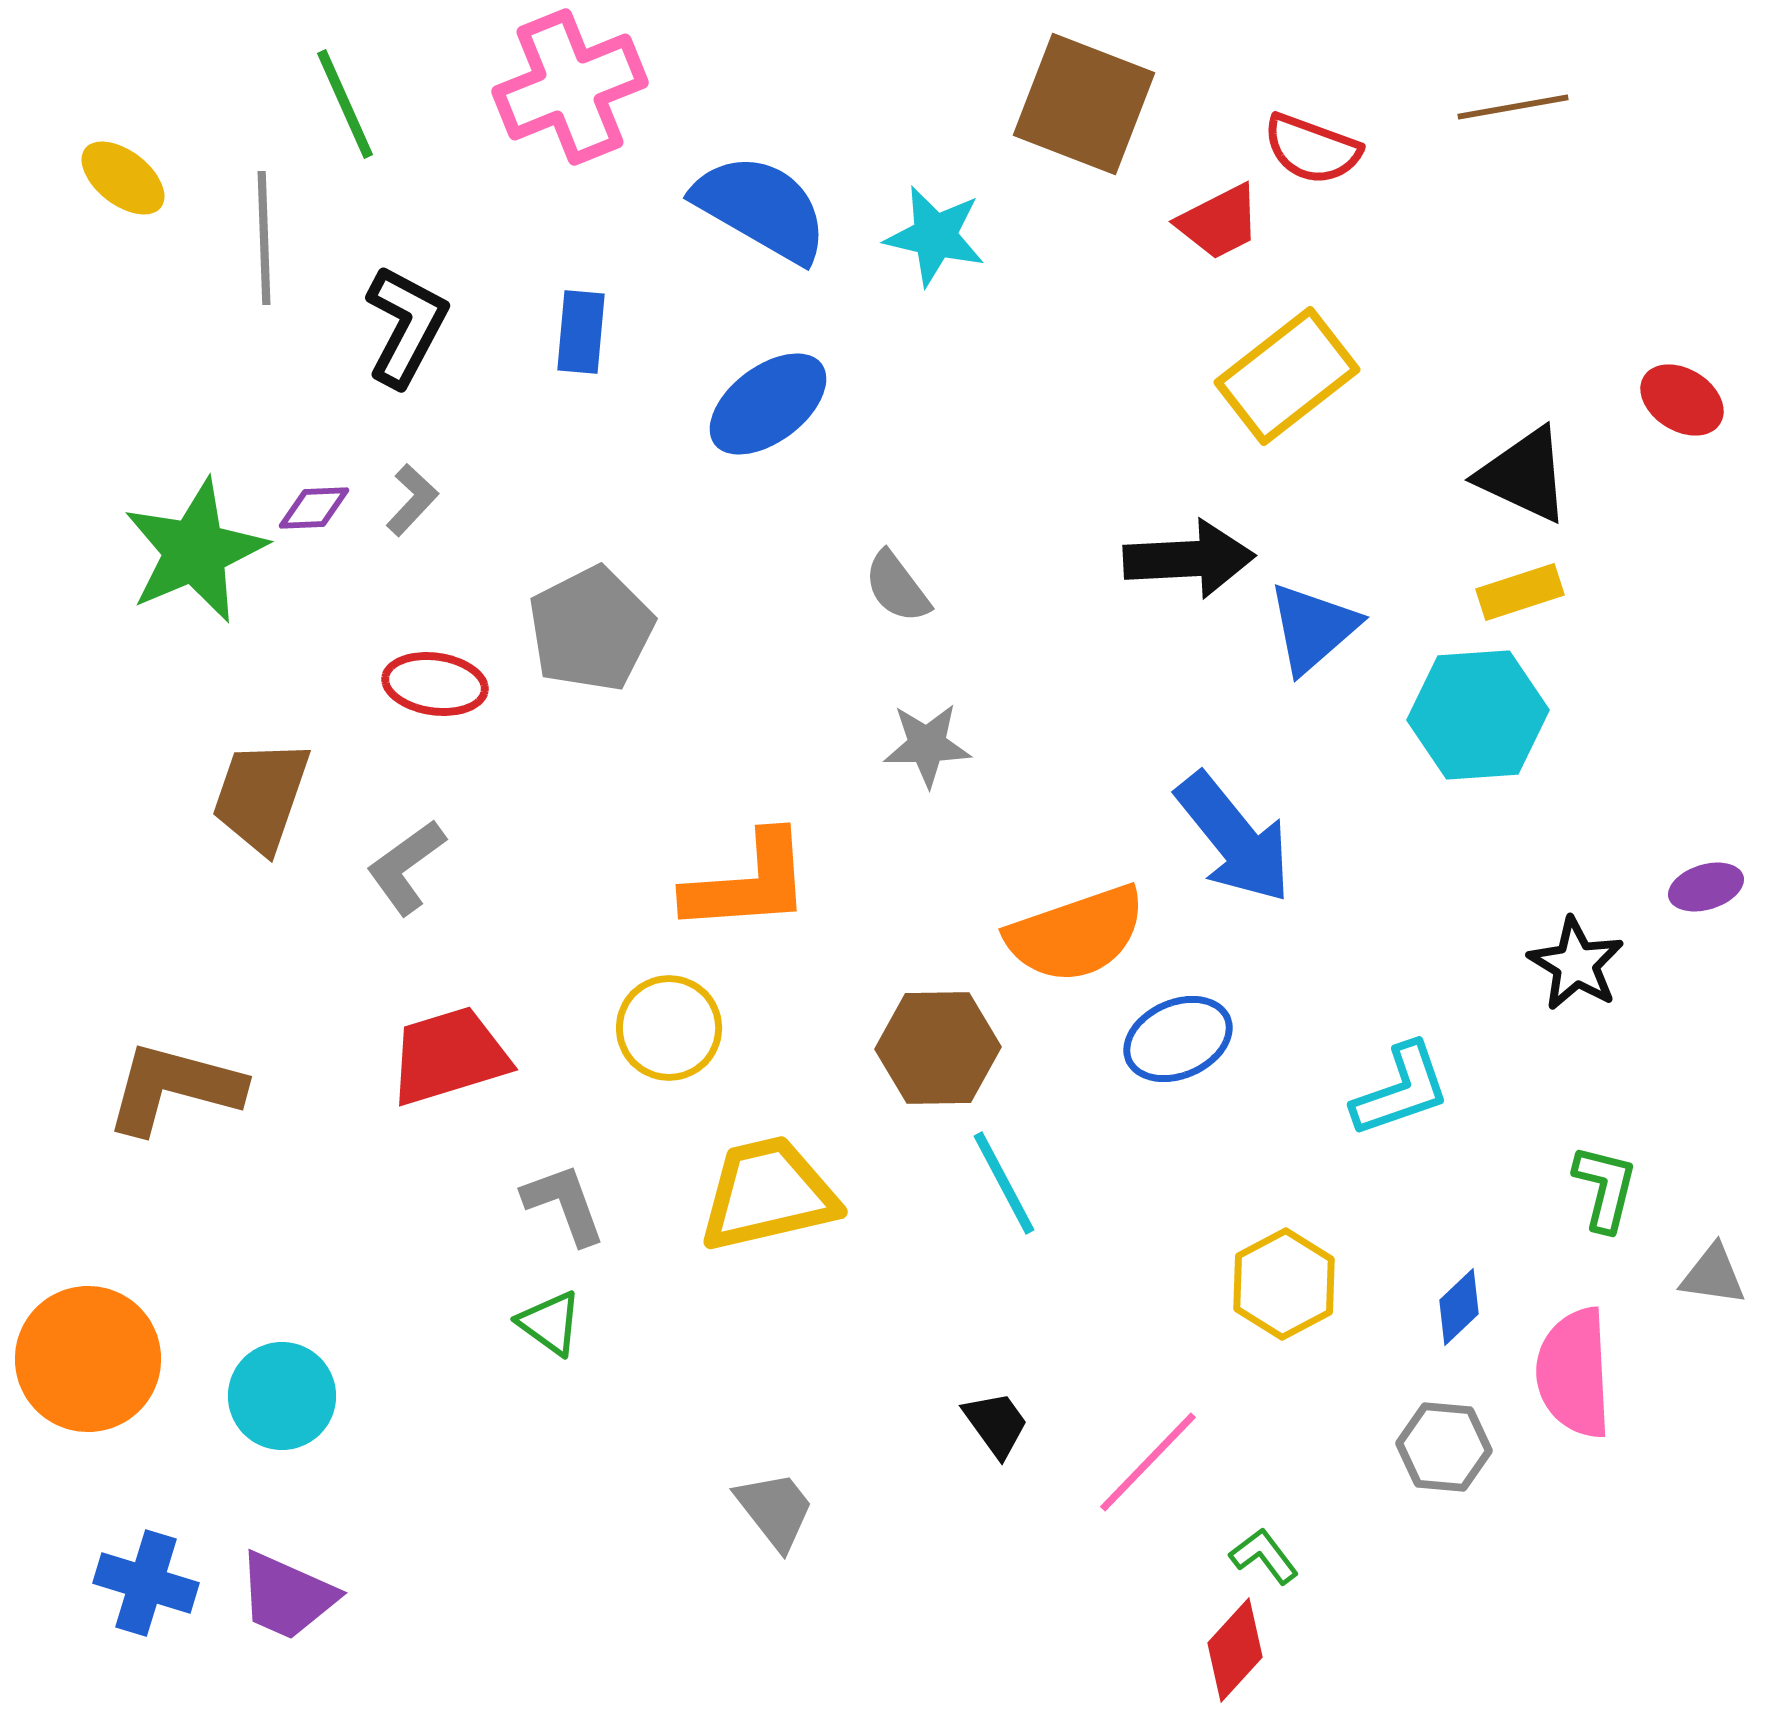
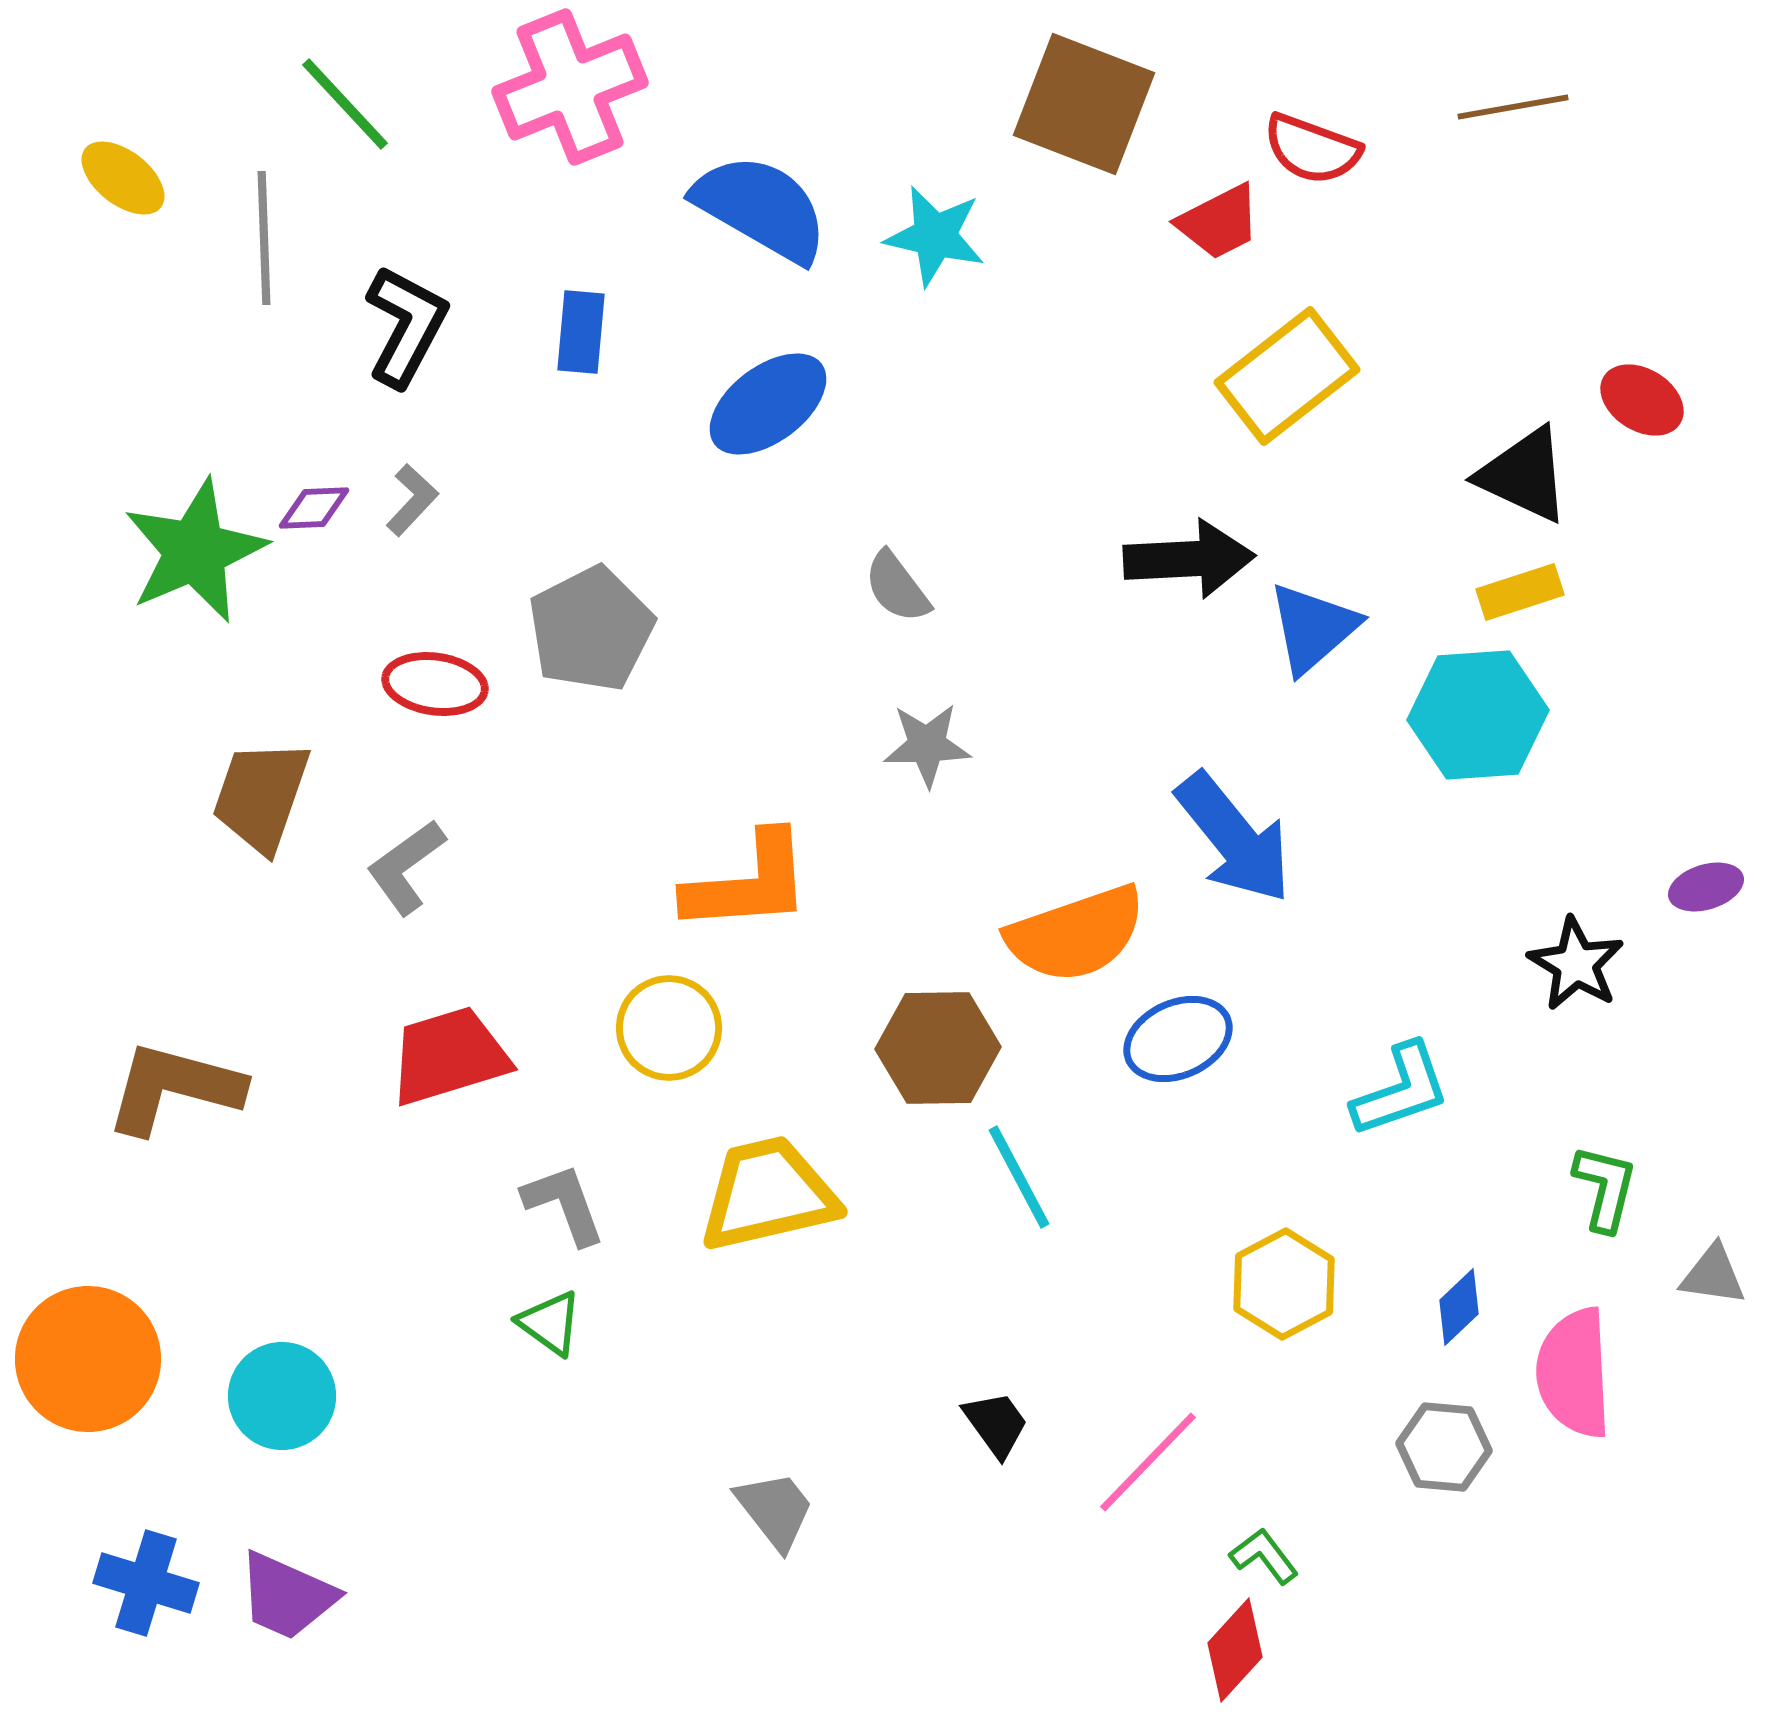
green line at (345, 104): rotated 19 degrees counterclockwise
red ellipse at (1682, 400): moved 40 px left
cyan line at (1004, 1183): moved 15 px right, 6 px up
